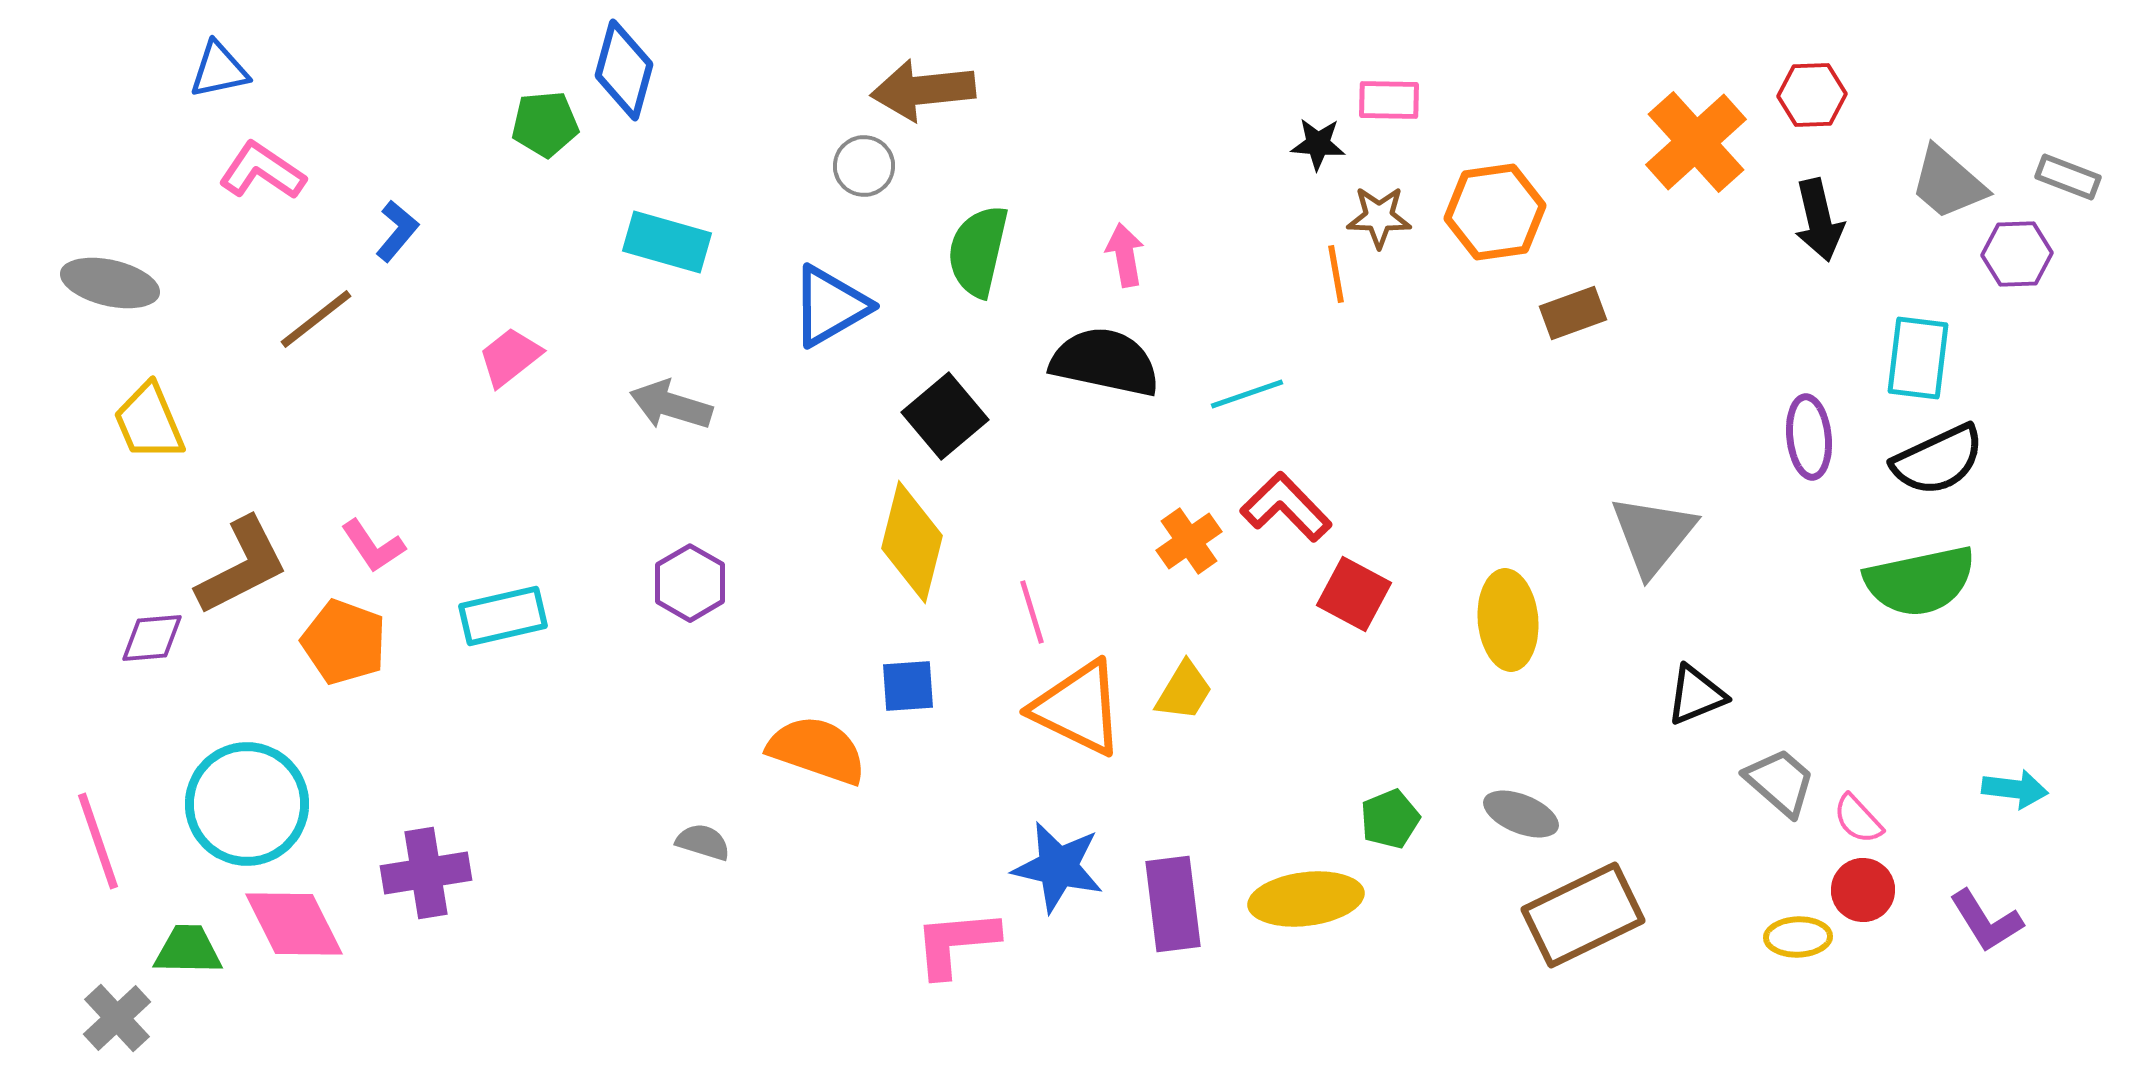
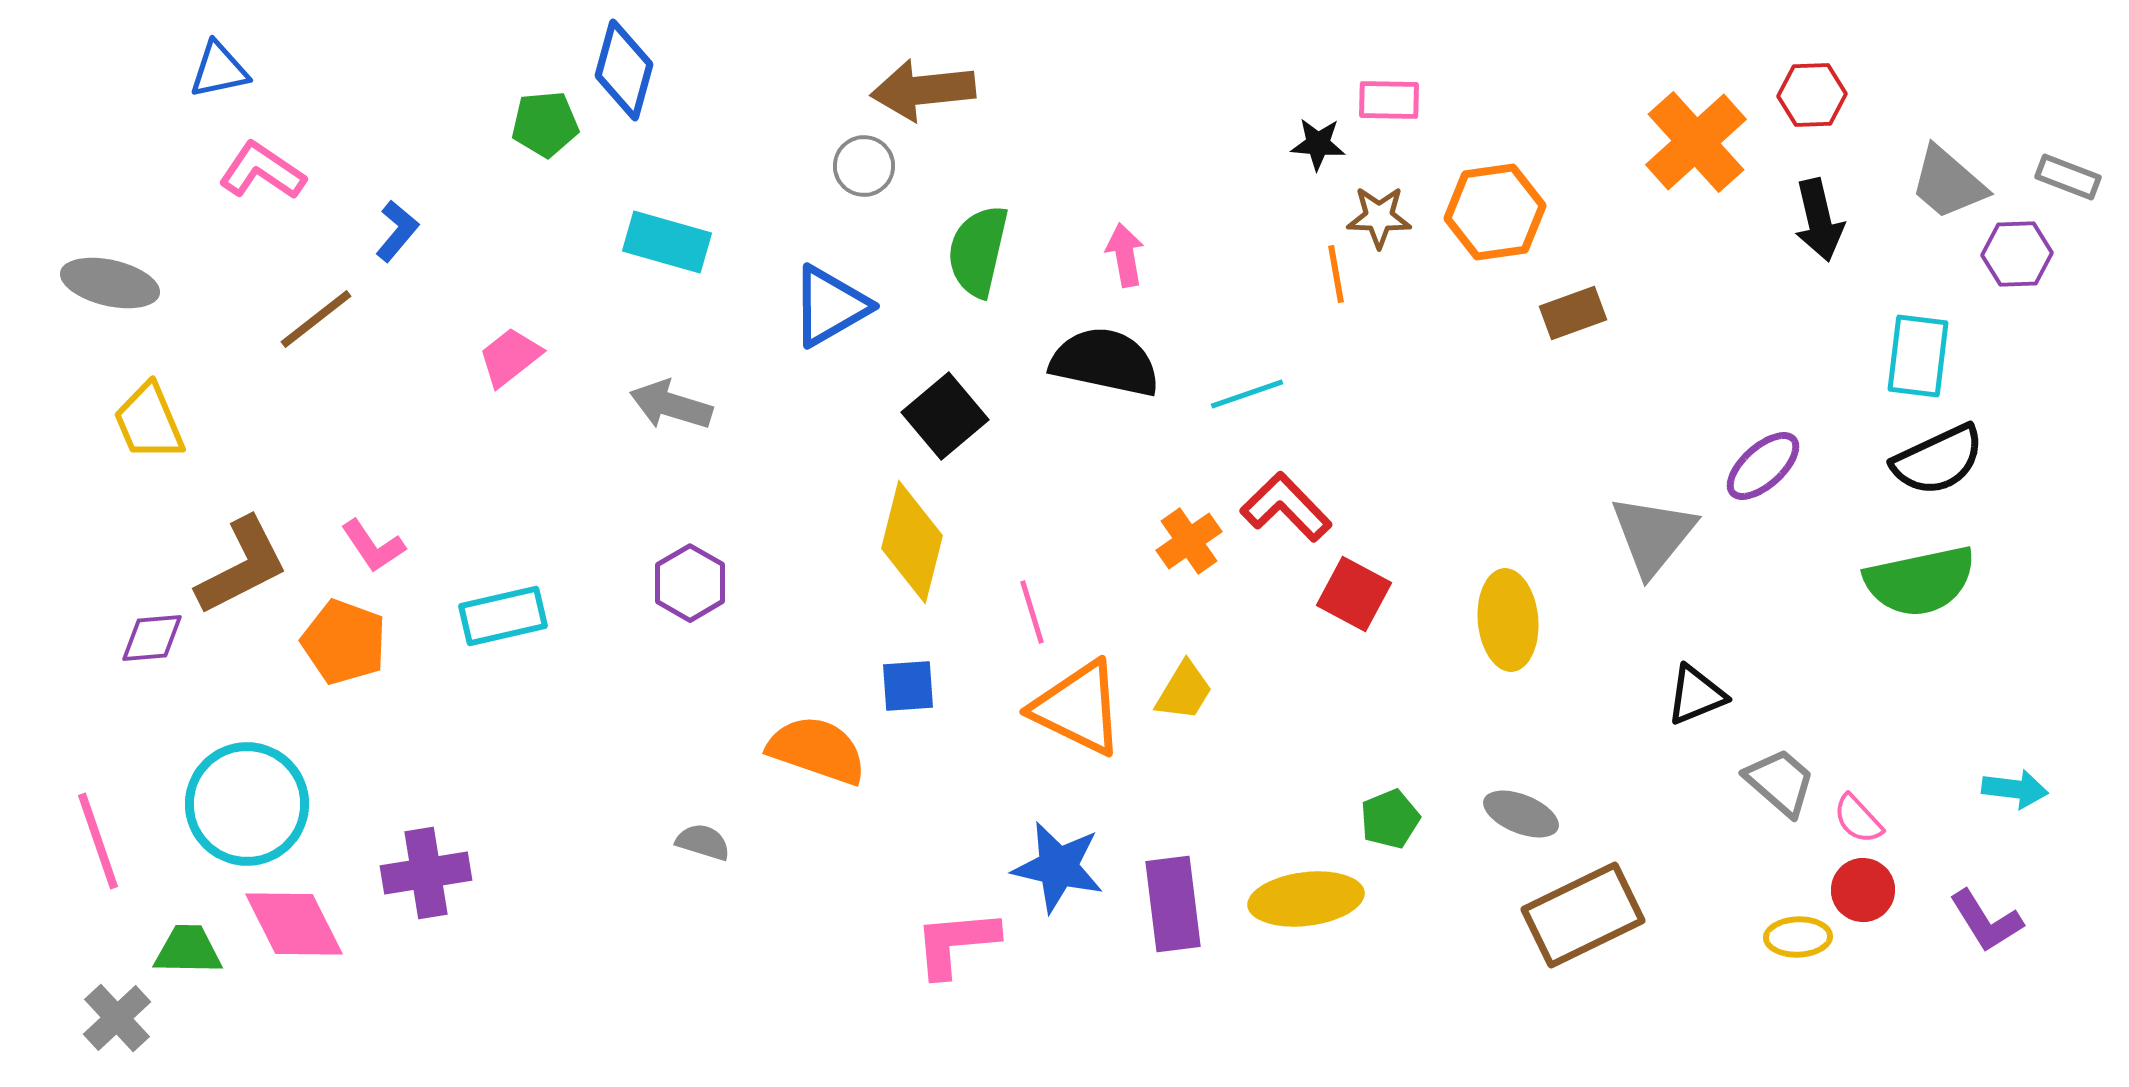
cyan rectangle at (1918, 358): moved 2 px up
purple ellipse at (1809, 437): moved 46 px left, 29 px down; rotated 54 degrees clockwise
